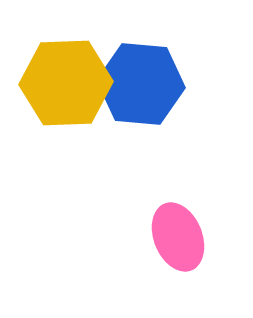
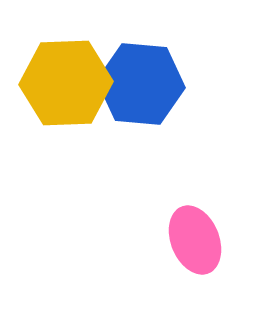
pink ellipse: moved 17 px right, 3 px down
